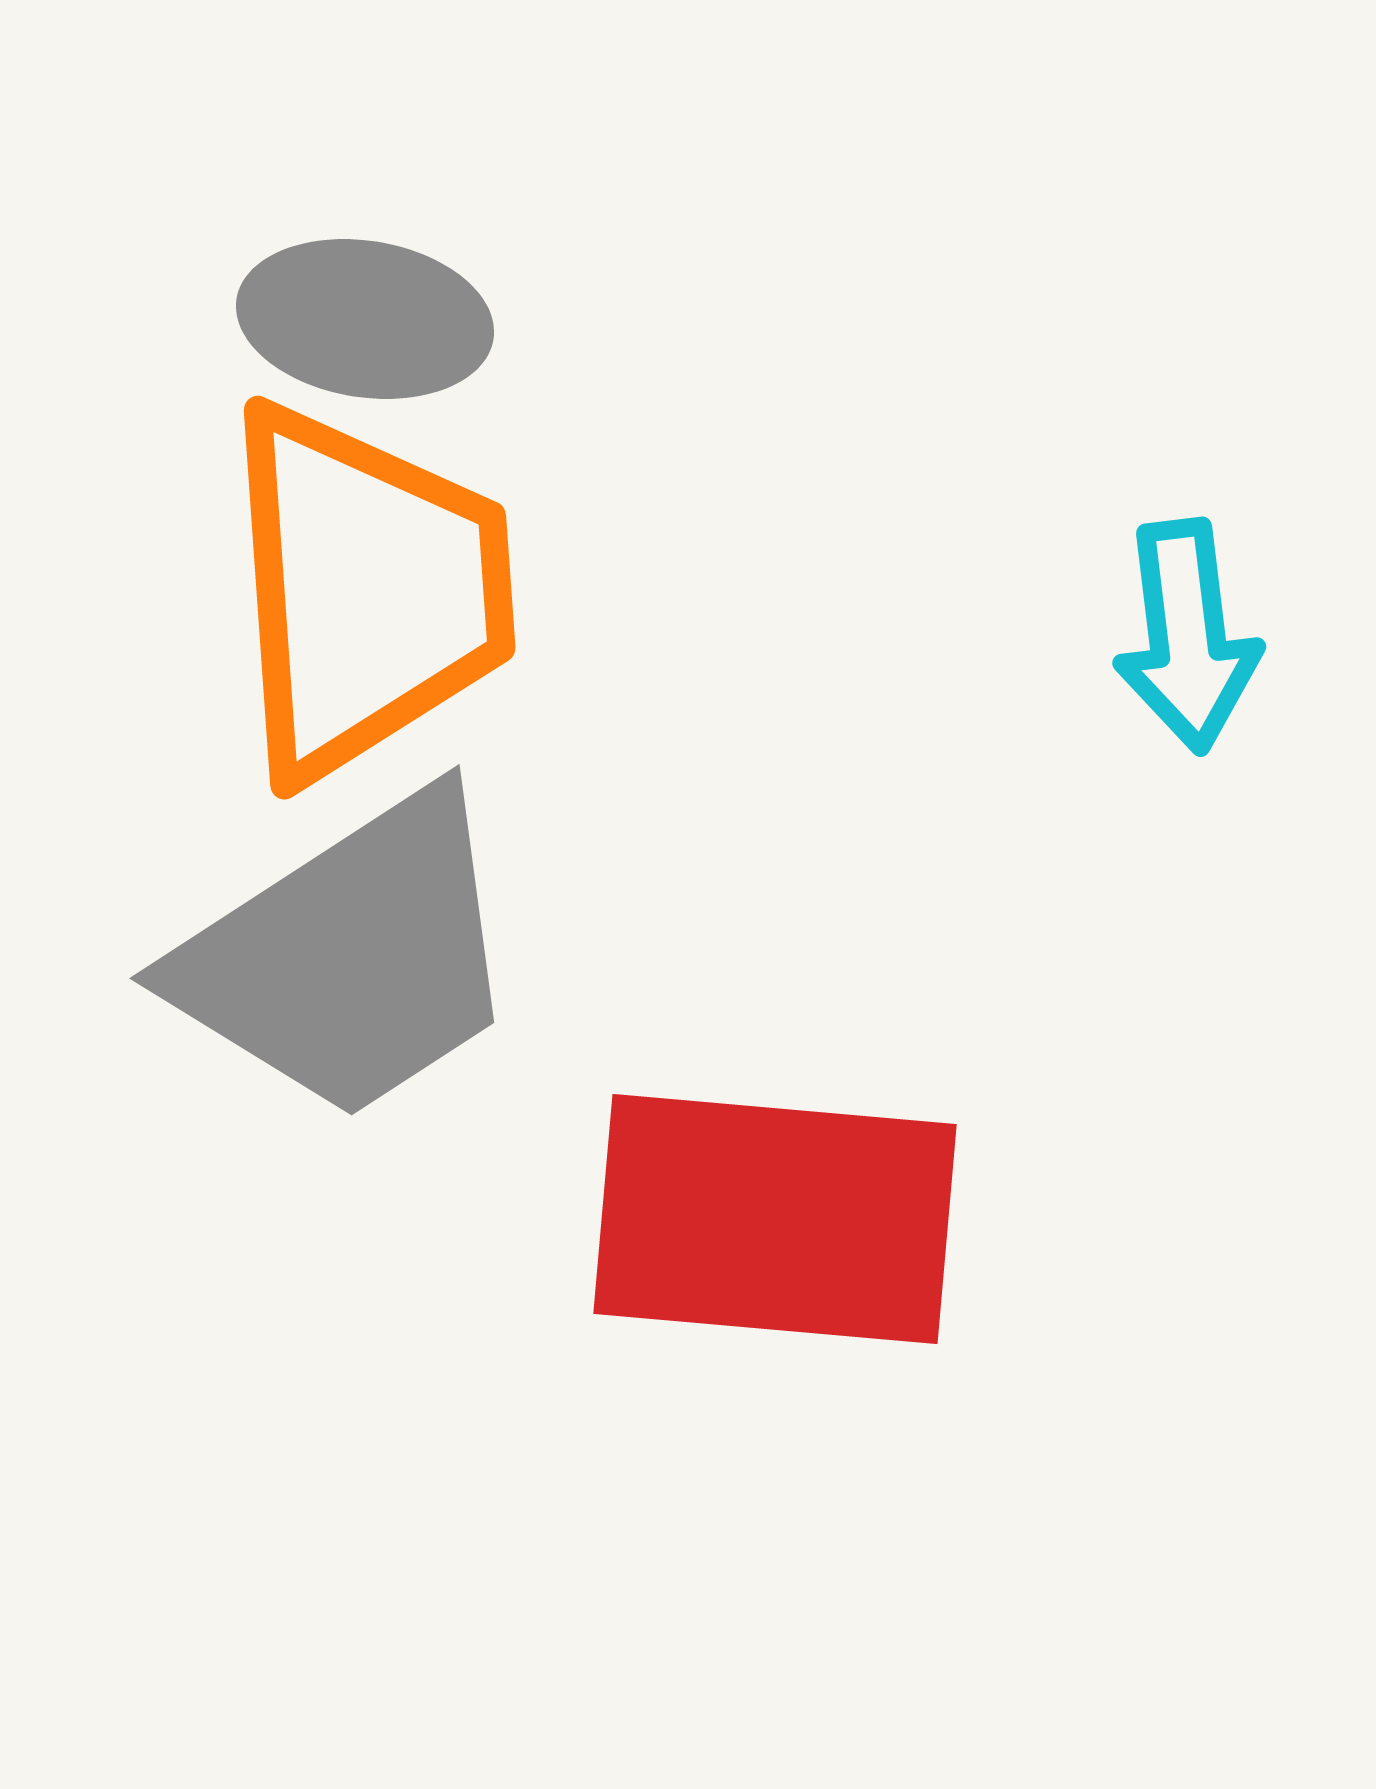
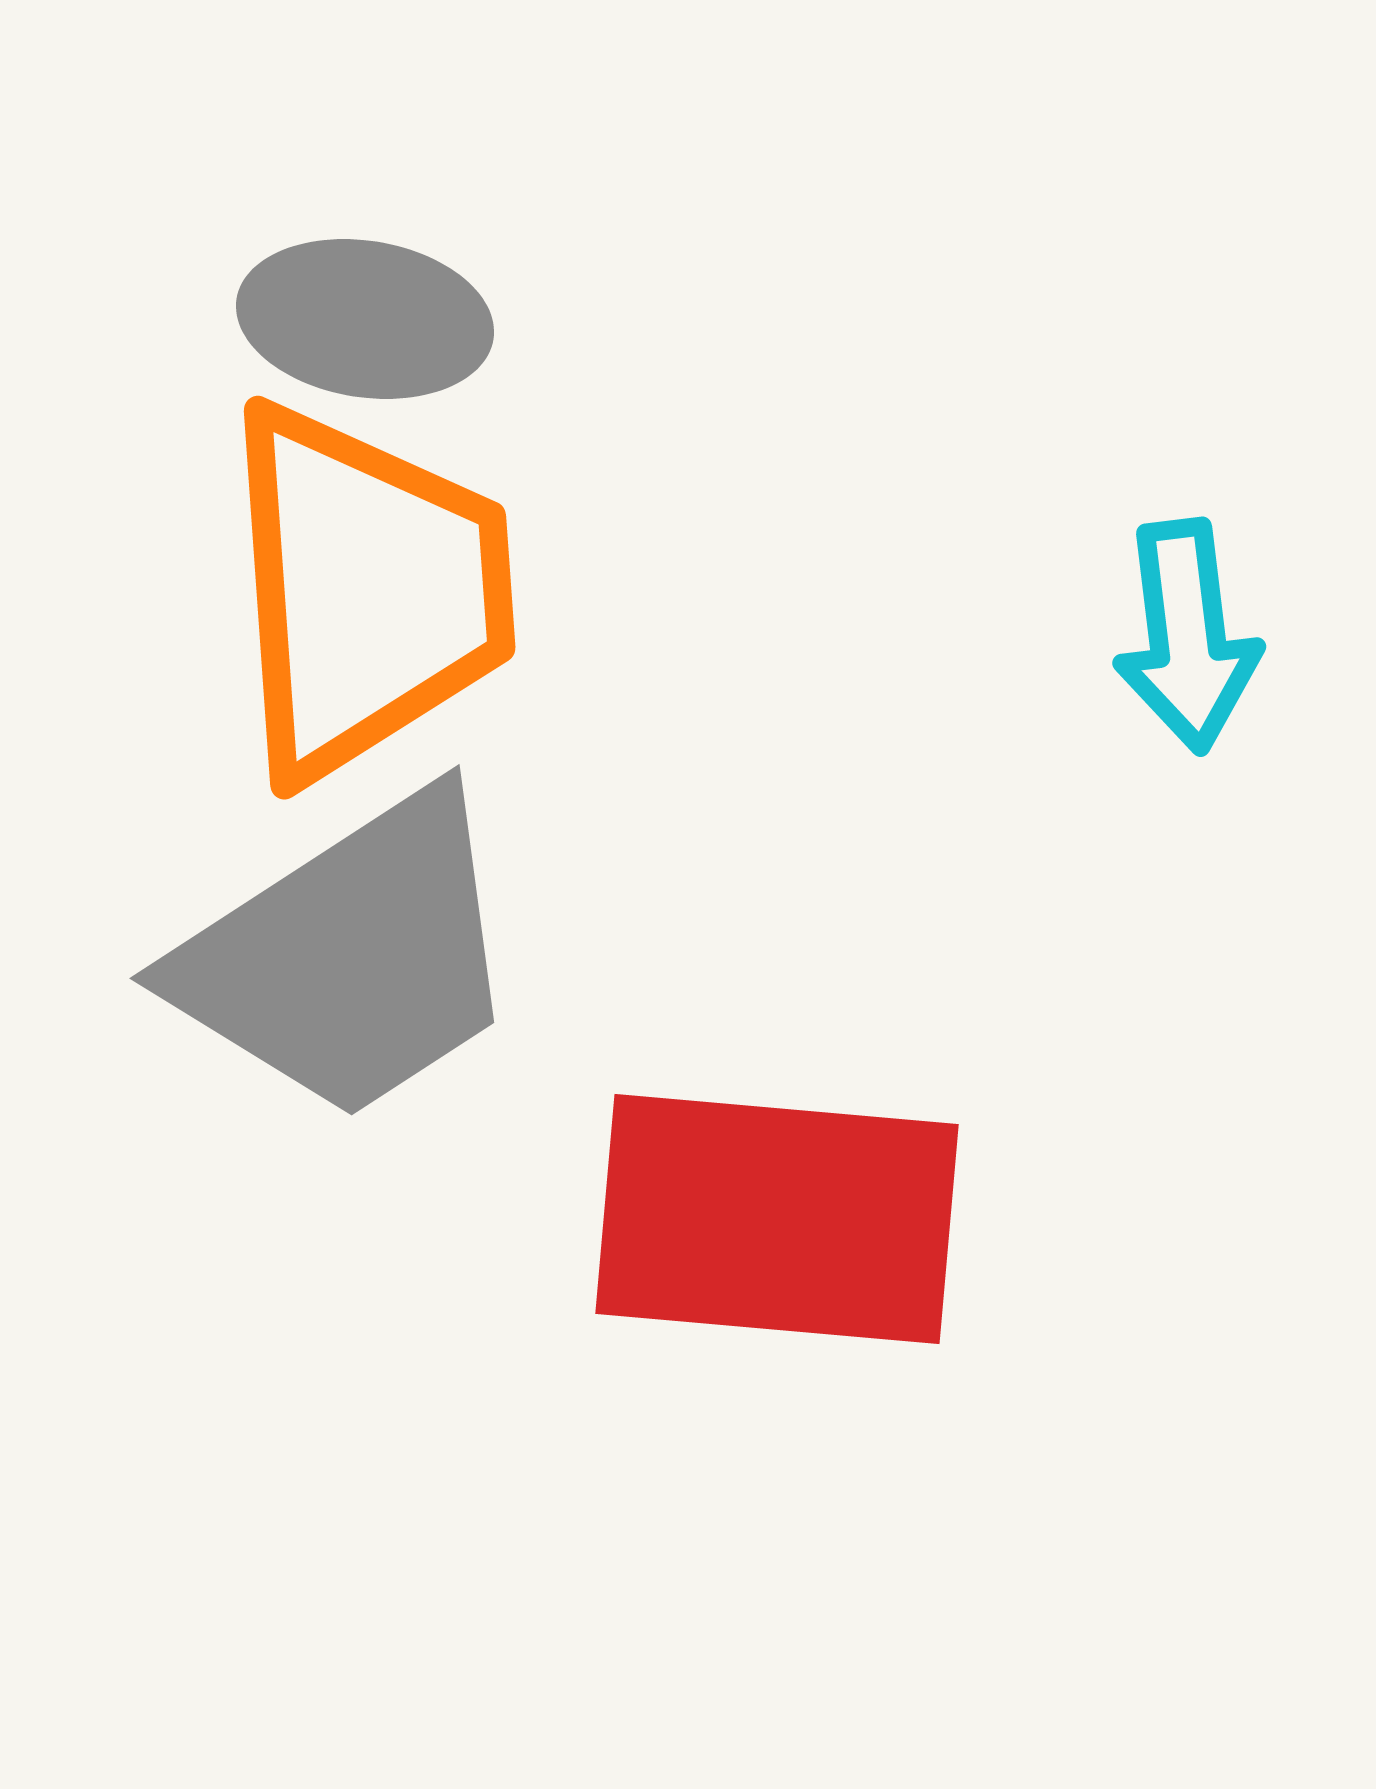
red rectangle: moved 2 px right
